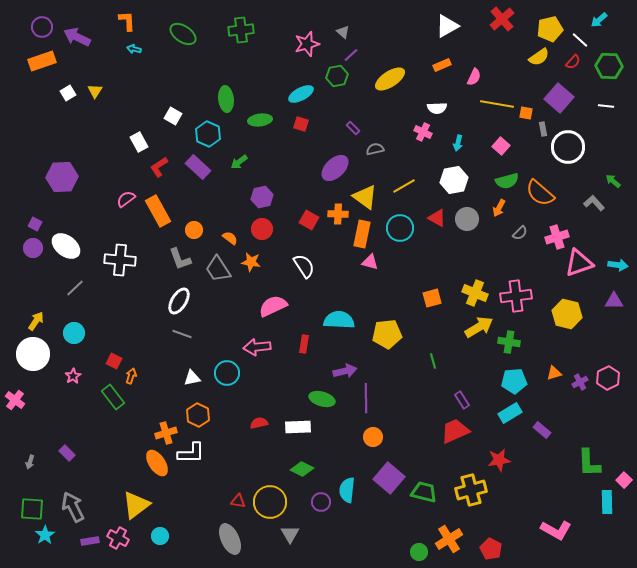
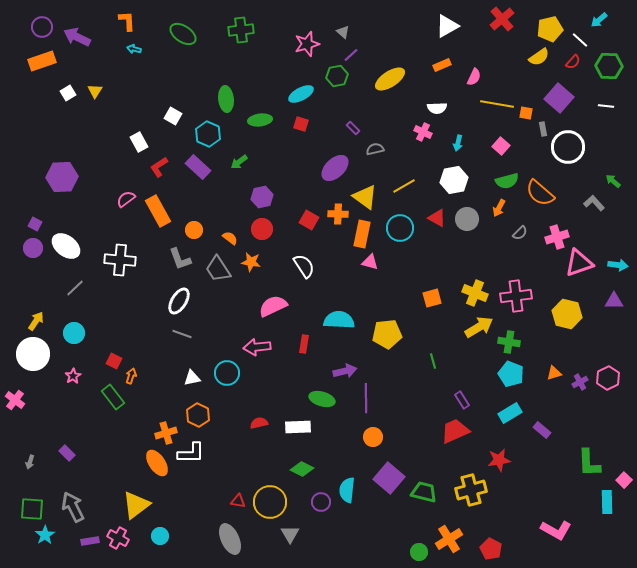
cyan pentagon at (514, 381): moved 3 px left, 7 px up; rotated 25 degrees clockwise
